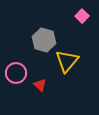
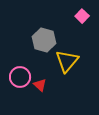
pink circle: moved 4 px right, 4 px down
